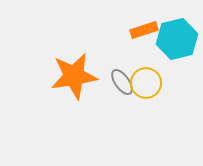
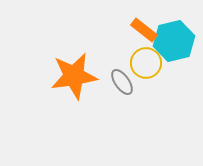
orange rectangle: rotated 56 degrees clockwise
cyan hexagon: moved 3 px left, 2 px down
yellow circle: moved 20 px up
